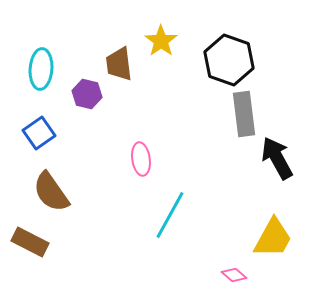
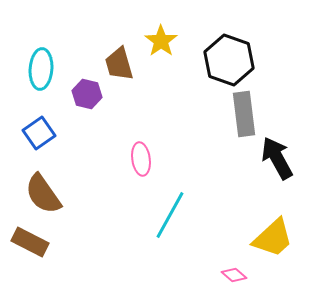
brown trapezoid: rotated 9 degrees counterclockwise
brown semicircle: moved 8 px left, 2 px down
yellow trapezoid: rotated 18 degrees clockwise
